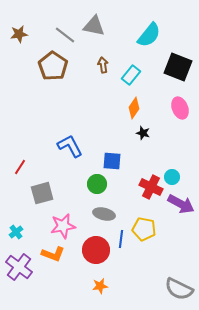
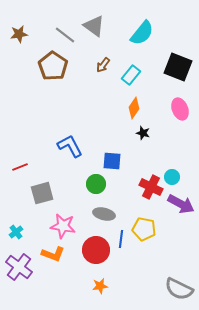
gray triangle: rotated 25 degrees clockwise
cyan semicircle: moved 7 px left, 2 px up
brown arrow: rotated 133 degrees counterclockwise
pink ellipse: moved 1 px down
red line: rotated 35 degrees clockwise
green circle: moved 1 px left
pink star: rotated 20 degrees clockwise
